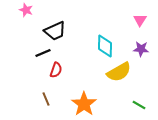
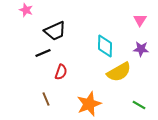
red semicircle: moved 5 px right, 2 px down
orange star: moved 5 px right; rotated 15 degrees clockwise
